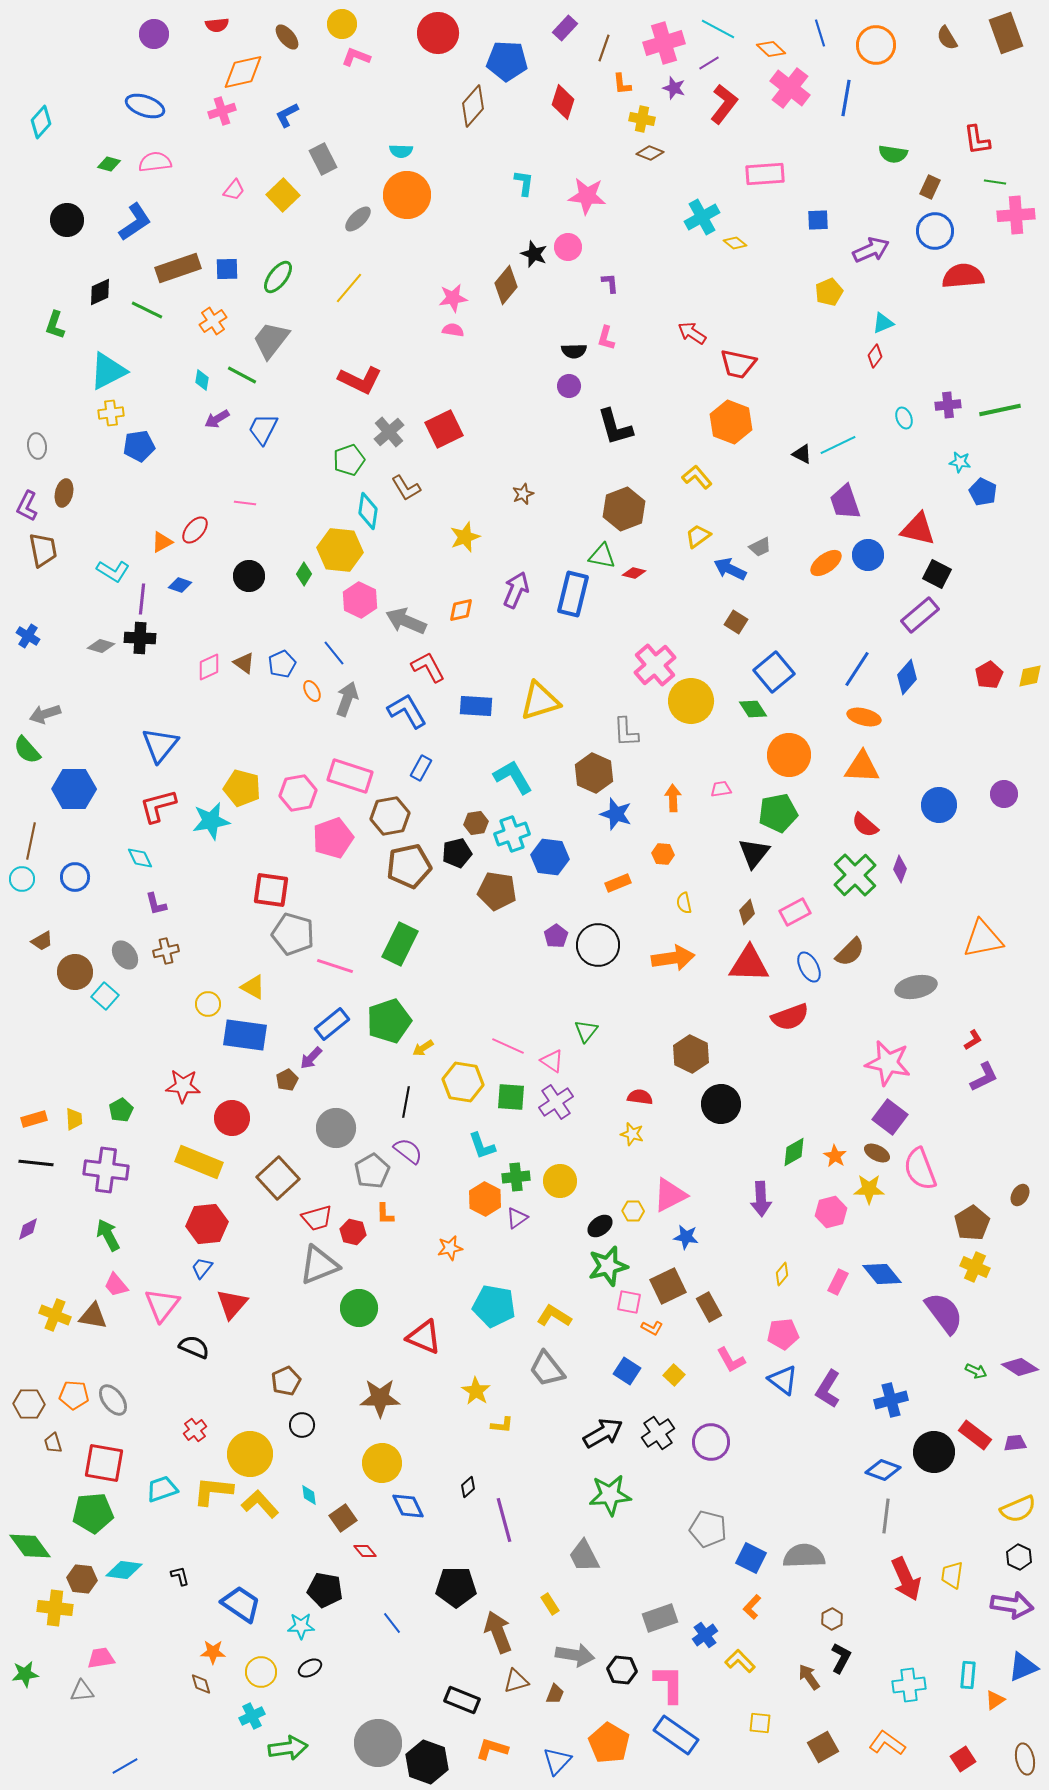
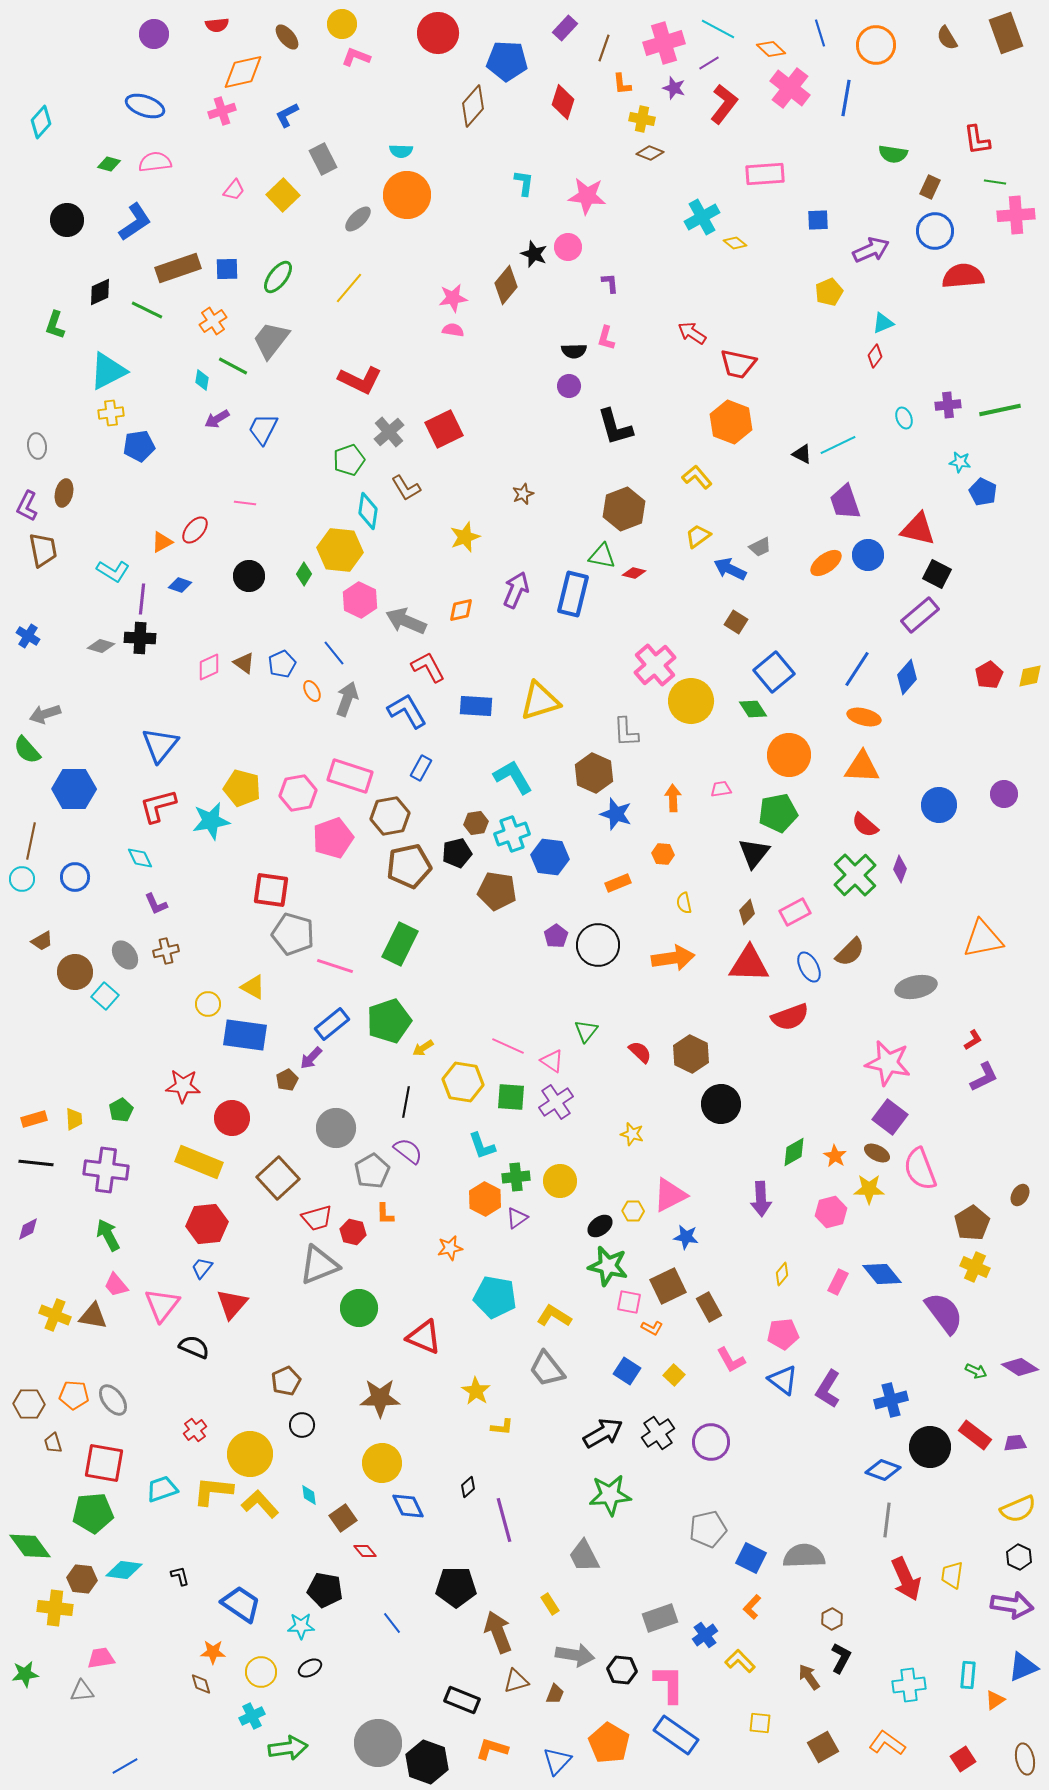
green line at (242, 375): moved 9 px left, 9 px up
purple L-shape at (156, 904): rotated 10 degrees counterclockwise
red semicircle at (640, 1097): moved 45 px up; rotated 35 degrees clockwise
green star at (608, 1266): rotated 27 degrees clockwise
cyan pentagon at (494, 1306): moved 1 px right, 9 px up
yellow L-shape at (502, 1425): moved 2 px down
black circle at (934, 1452): moved 4 px left, 5 px up
gray line at (886, 1516): moved 1 px right, 4 px down
gray pentagon at (708, 1529): rotated 27 degrees counterclockwise
